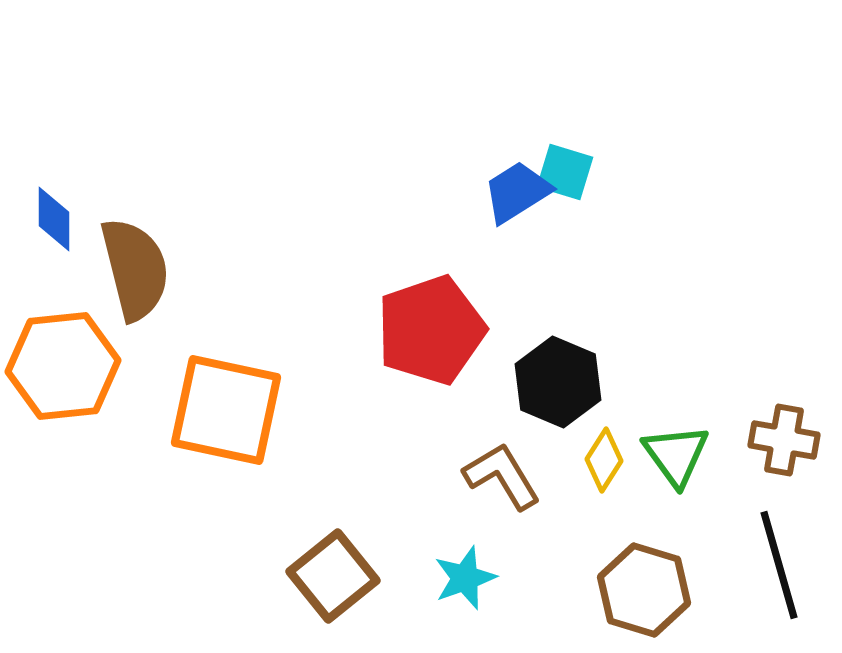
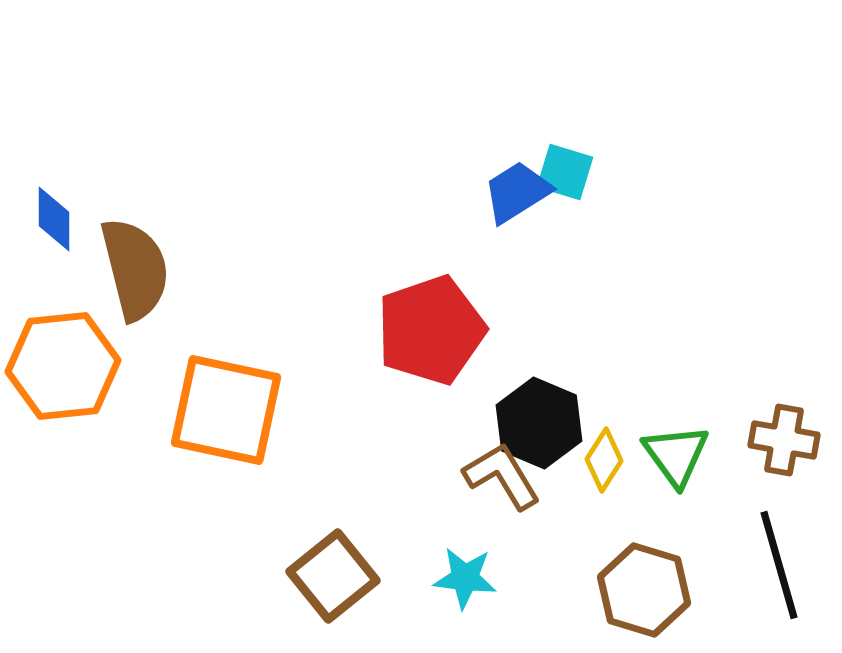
black hexagon: moved 19 px left, 41 px down
cyan star: rotated 26 degrees clockwise
